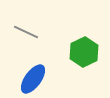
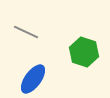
green hexagon: rotated 16 degrees counterclockwise
